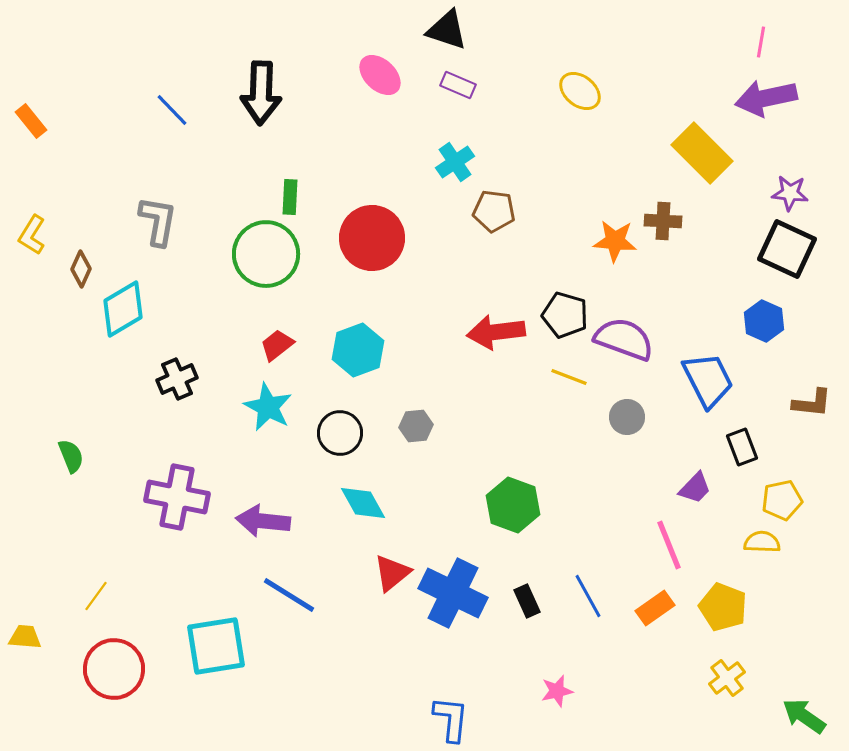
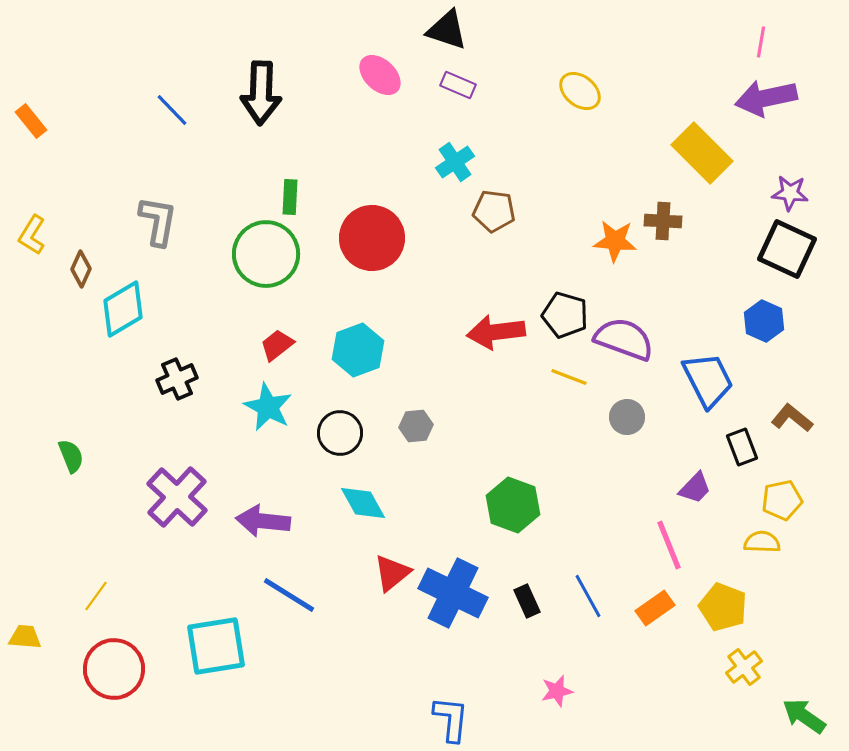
brown L-shape at (812, 403): moved 20 px left, 15 px down; rotated 147 degrees counterclockwise
purple cross at (177, 497): rotated 32 degrees clockwise
yellow cross at (727, 678): moved 17 px right, 11 px up
